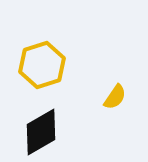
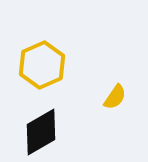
yellow hexagon: rotated 6 degrees counterclockwise
